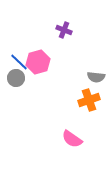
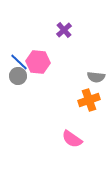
purple cross: rotated 28 degrees clockwise
pink hexagon: rotated 20 degrees clockwise
gray circle: moved 2 px right, 2 px up
